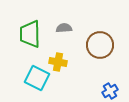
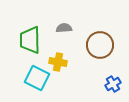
green trapezoid: moved 6 px down
blue cross: moved 3 px right, 7 px up
